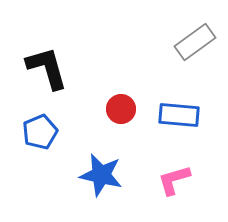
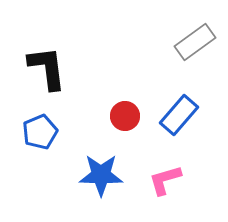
black L-shape: rotated 9 degrees clockwise
red circle: moved 4 px right, 7 px down
blue rectangle: rotated 54 degrees counterclockwise
blue star: rotated 12 degrees counterclockwise
pink L-shape: moved 9 px left
